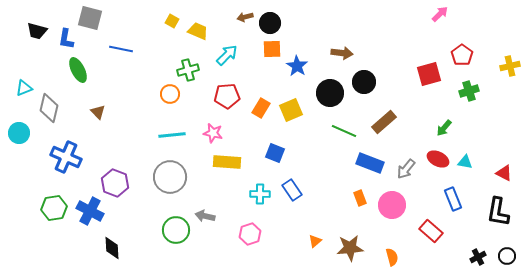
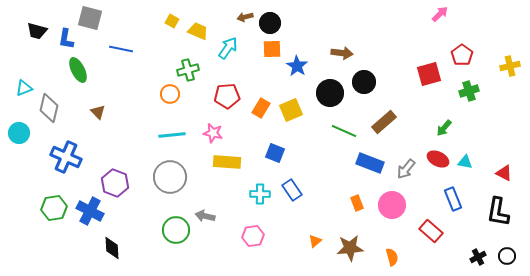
cyan arrow at (227, 55): moved 1 px right, 7 px up; rotated 10 degrees counterclockwise
orange rectangle at (360, 198): moved 3 px left, 5 px down
pink hexagon at (250, 234): moved 3 px right, 2 px down; rotated 10 degrees clockwise
